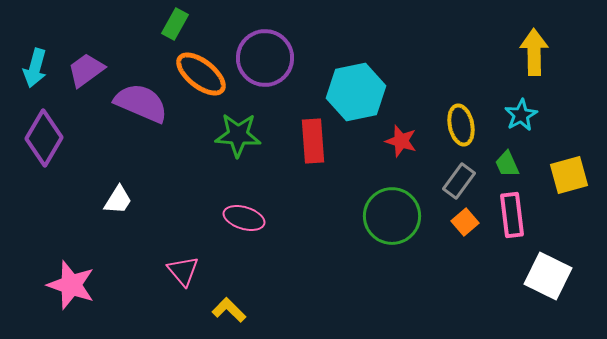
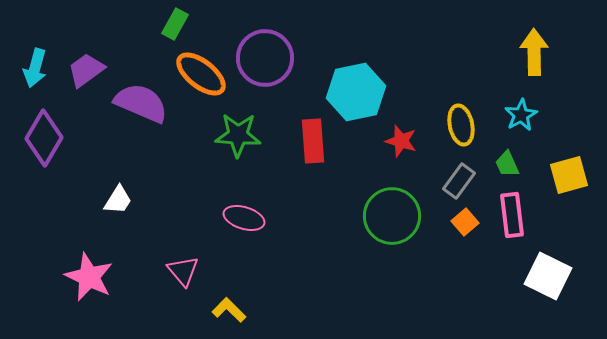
pink star: moved 18 px right, 8 px up; rotated 6 degrees clockwise
